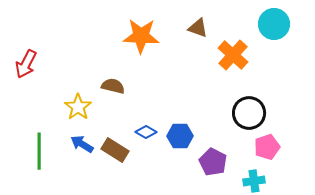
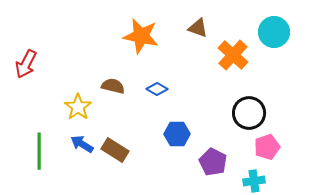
cyan circle: moved 8 px down
orange star: rotated 9 degrees clockwise
blue diamond: moved 11 px right, 43 px up
blue hexagon: moved 3 px left, 2 px up
